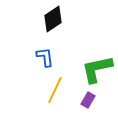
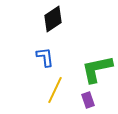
purple rectangle: rotated 49 degrees counterclockwise
